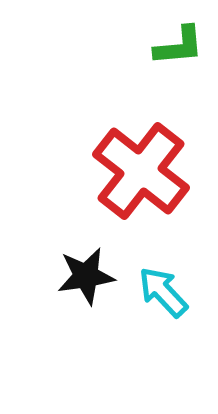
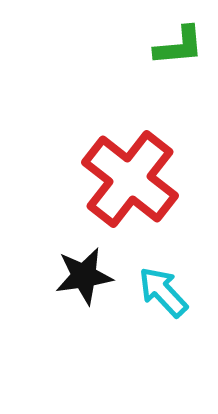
red cross: moved 11 px left, 8 px down
black star: moved 2 px left
